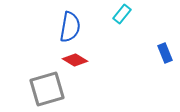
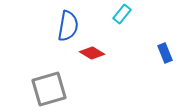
blue semicircle: moved 2 px left, 1 px up
red diamond: moved 17 px right, 7 px up
gray square: moved 2 px right
